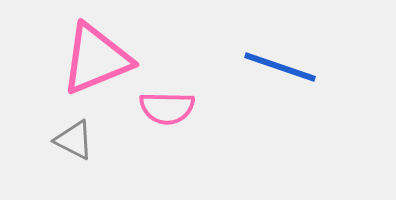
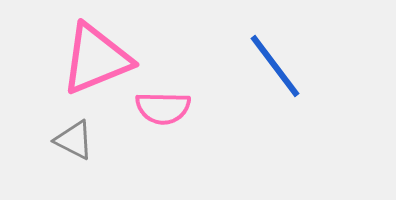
blue line: moved 5 px left, 1 px up; rotated 34 degrees clockwise
pink semicircle: moved 4 px left
